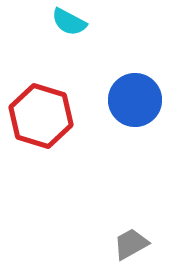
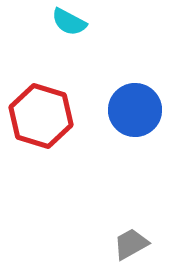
blue circle: moved 10 px down
